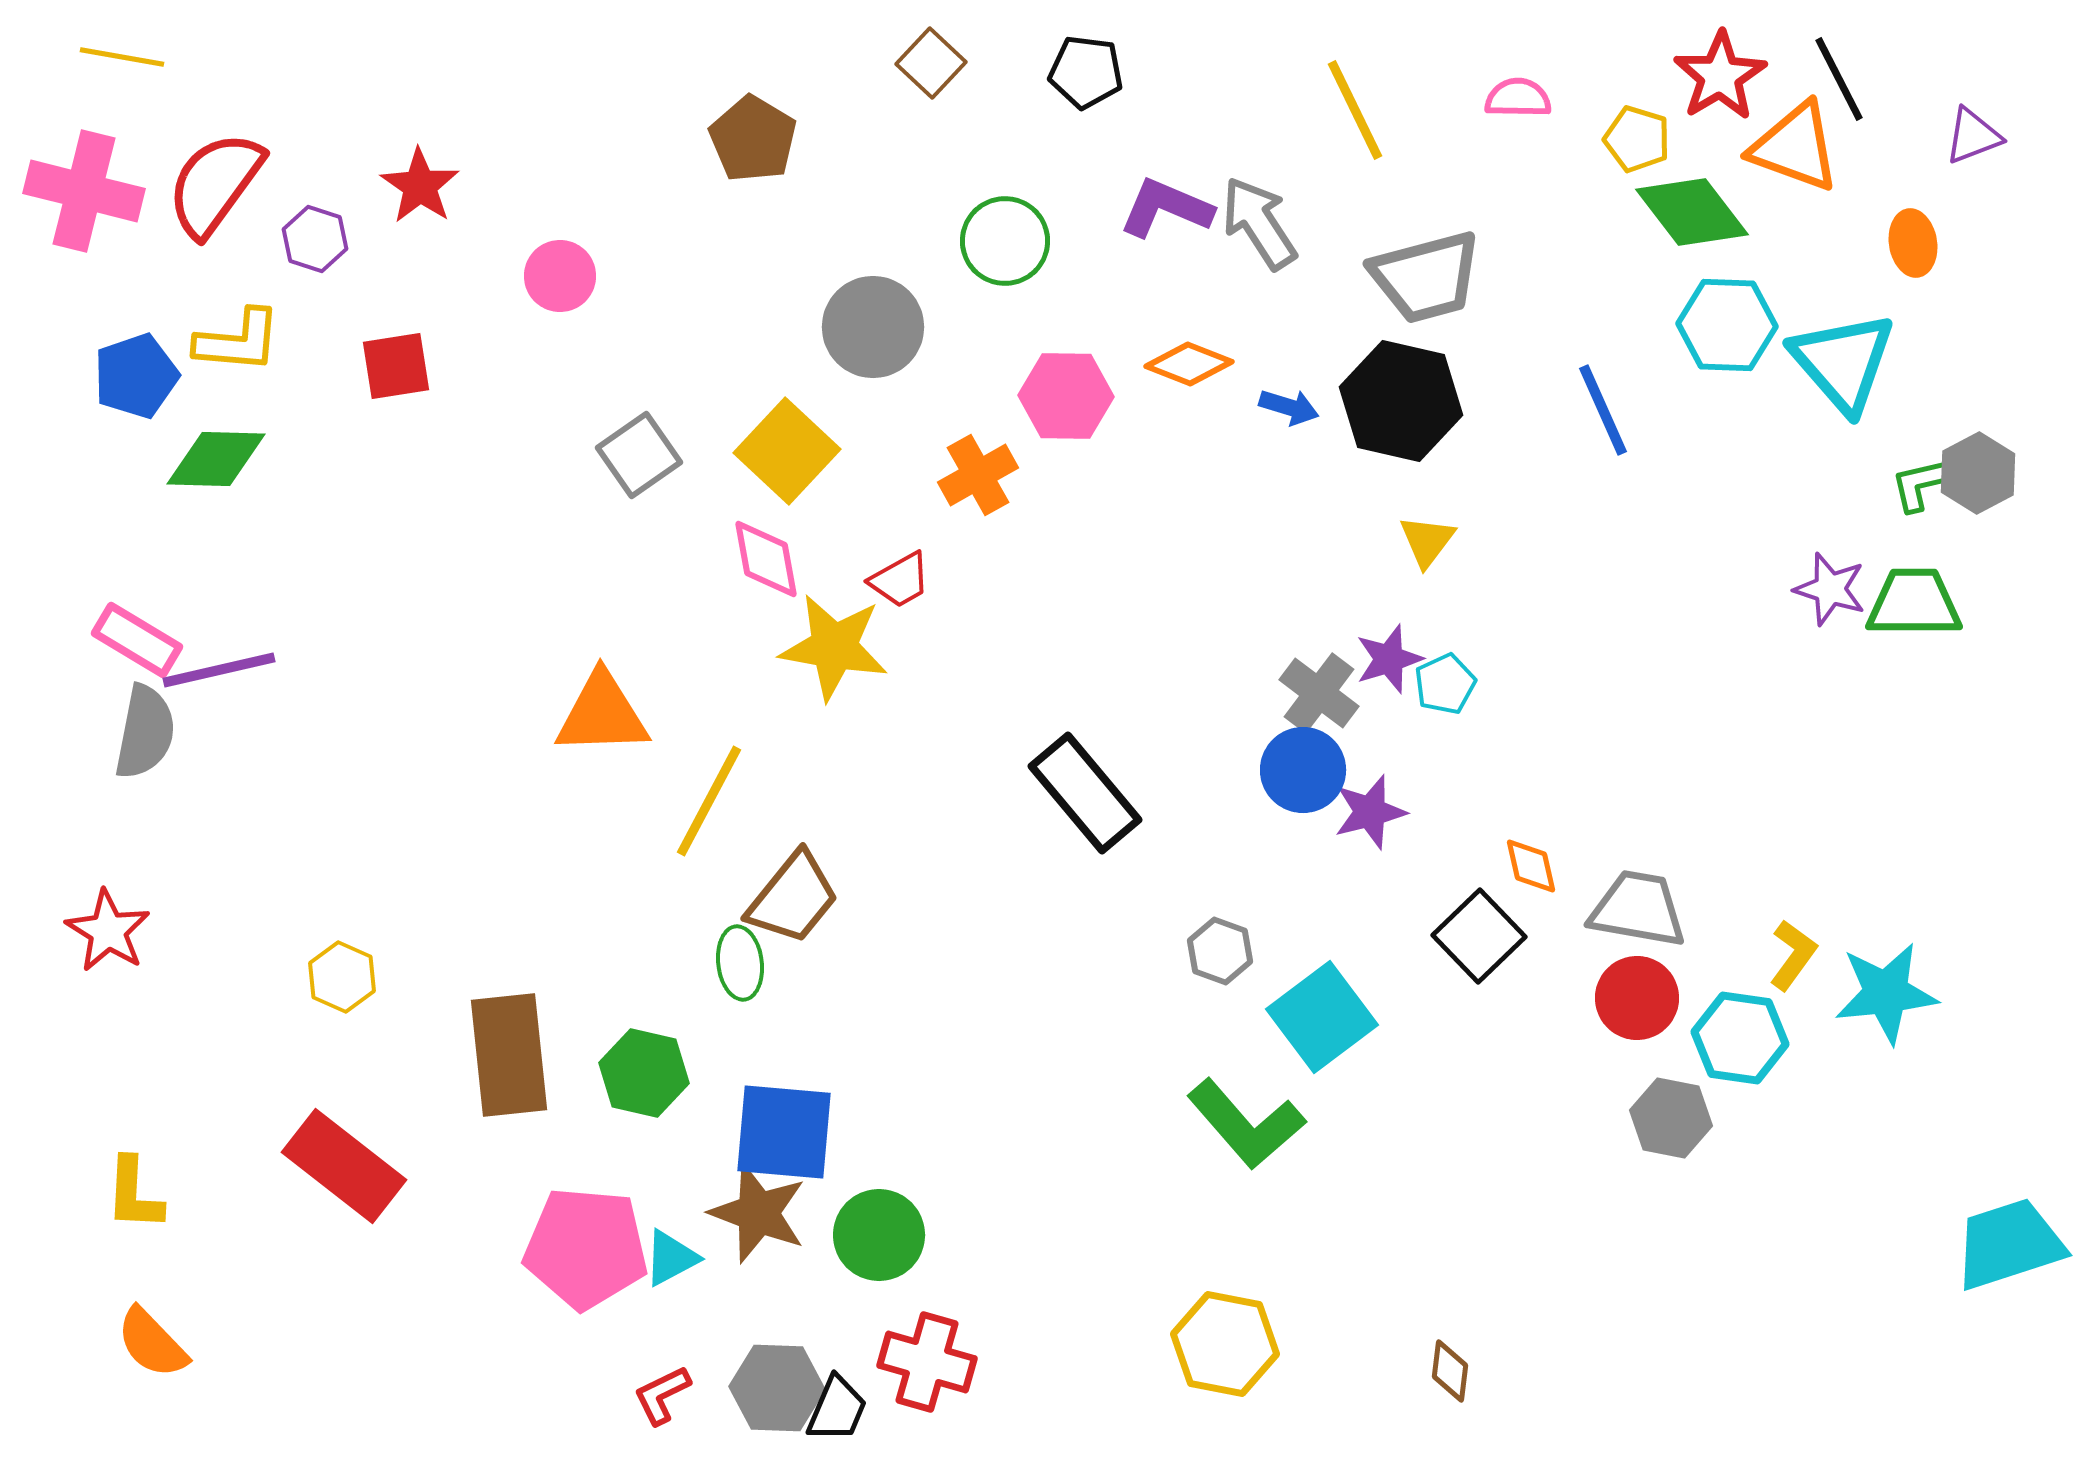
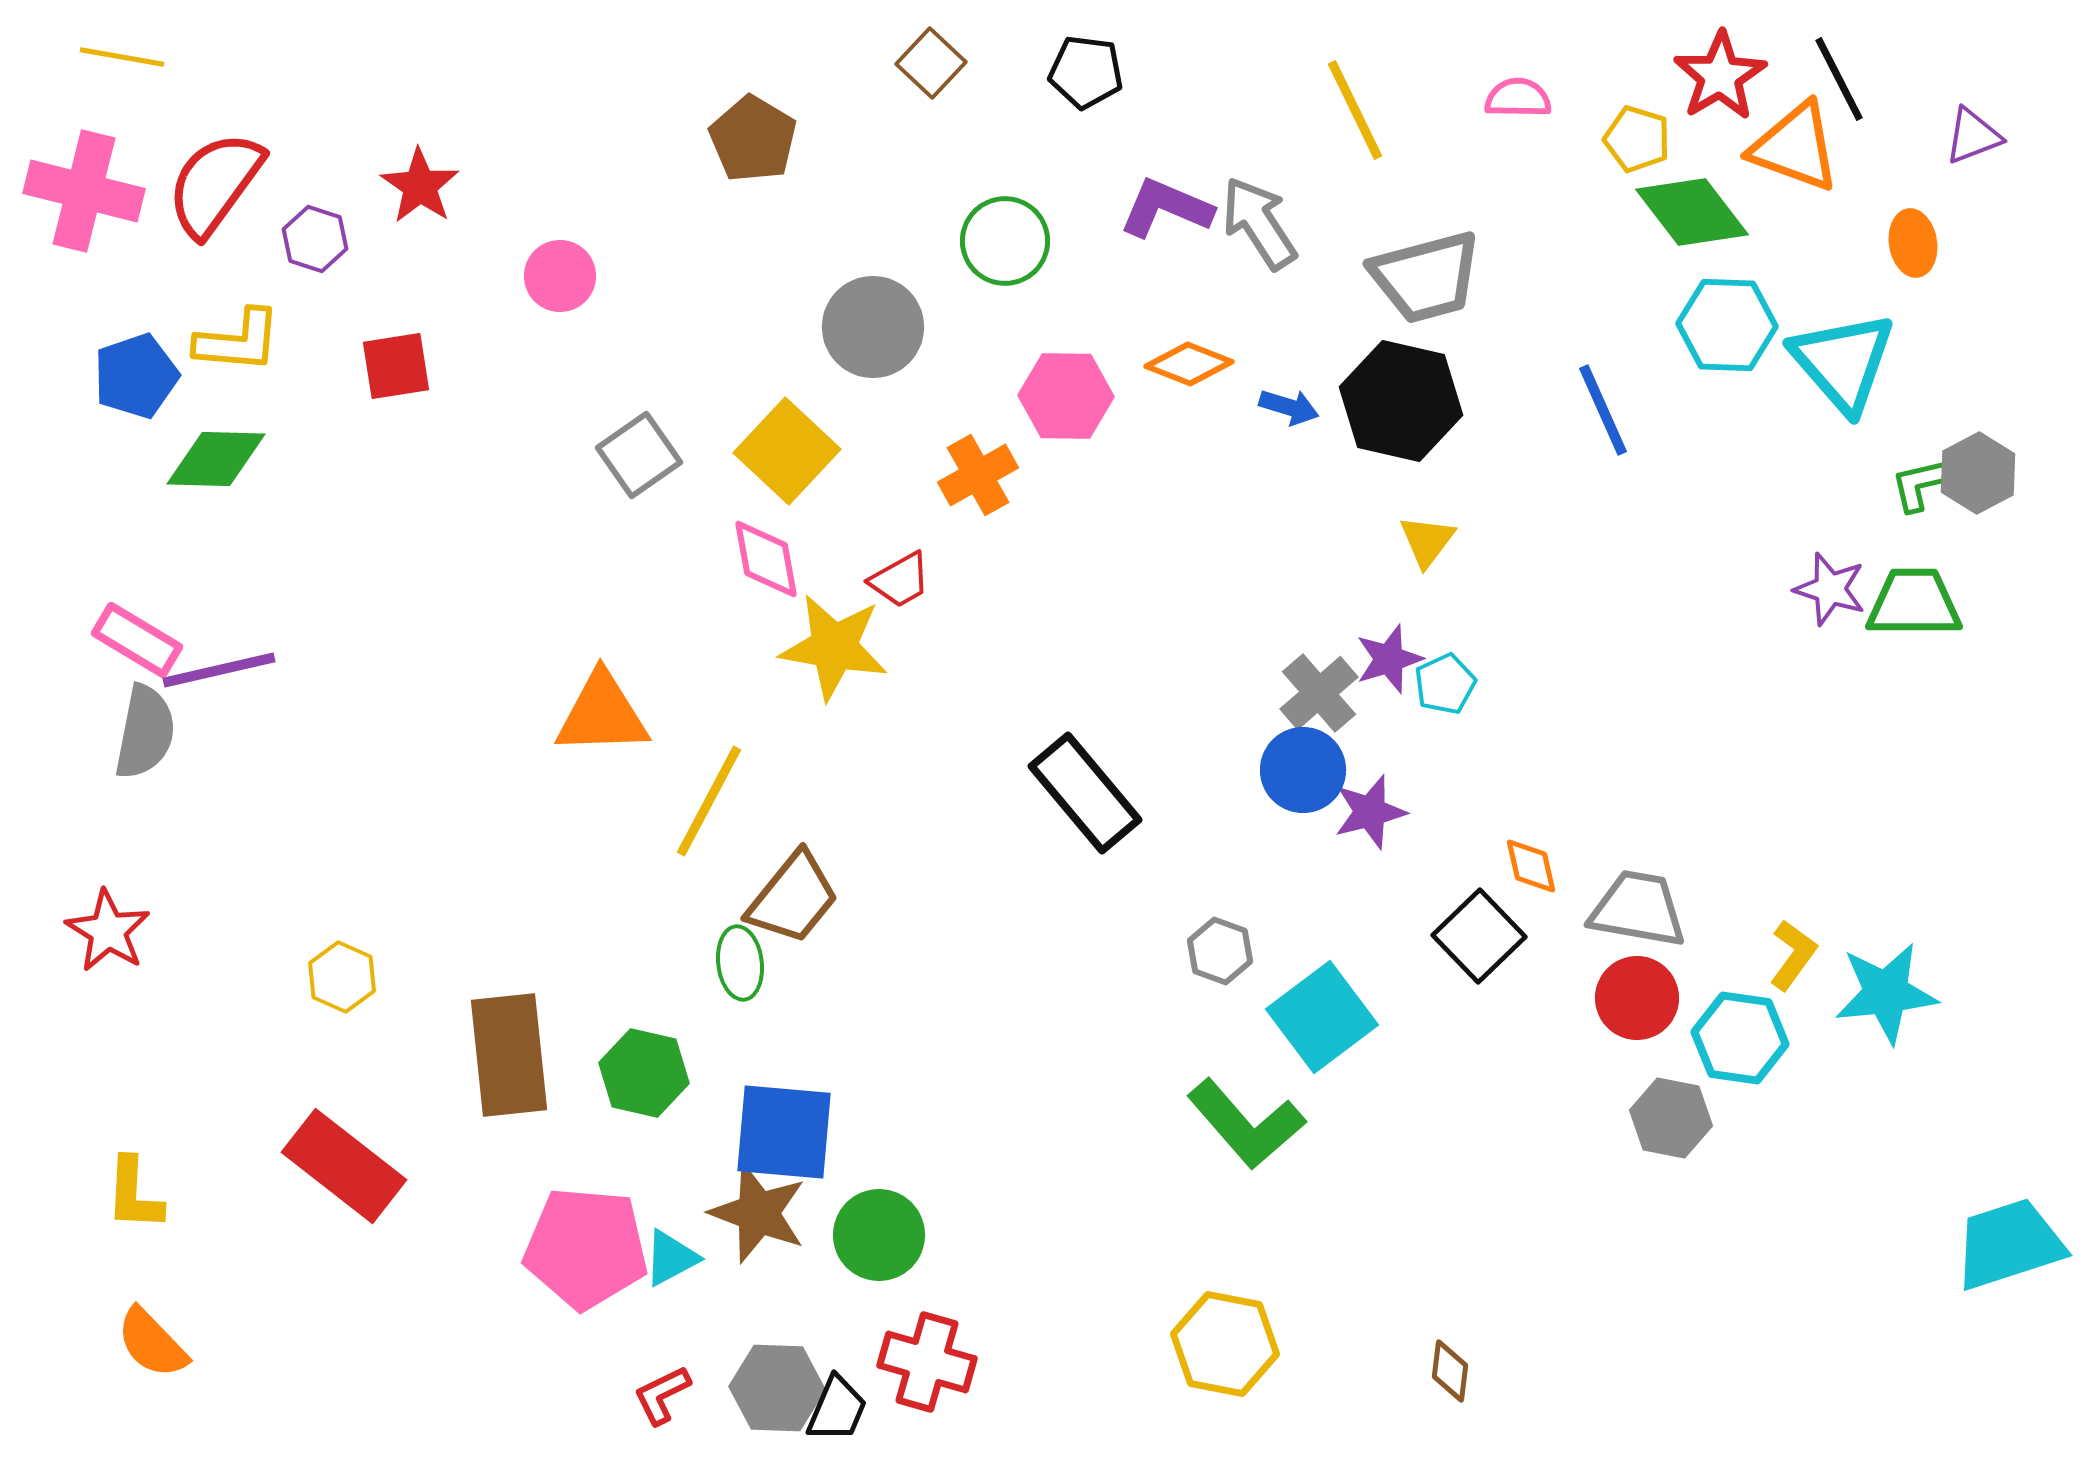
gray cross at (1319, 693): rotated 12 degrees clockwise
